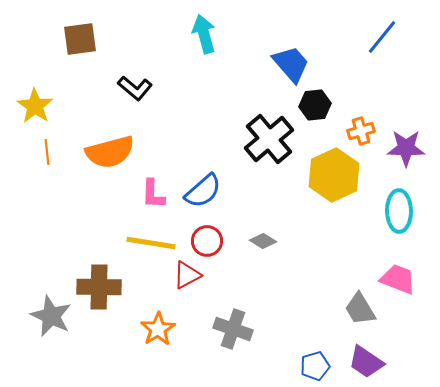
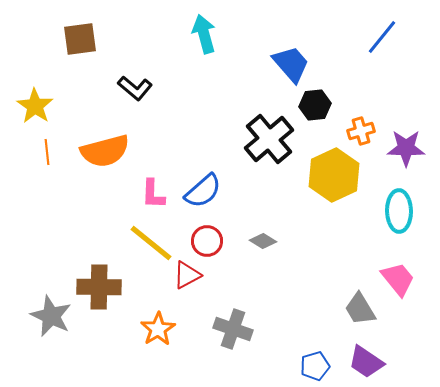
orange semicircle: moved 5 px left, 1 px up
yellow line: rotated 30 degrees clockwise
pink trapezoid: rotated 30 degrees clockwise
